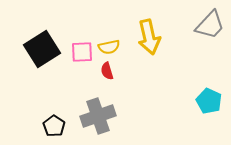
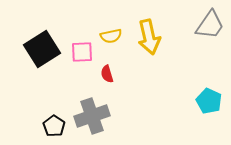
gray trapezoid: rotated 8 degrees counterclockwise
yellow semicircle: moved 2 px right, 11 px up
red semicircle: moved 3 px down
gray cross: moved 6 px left
